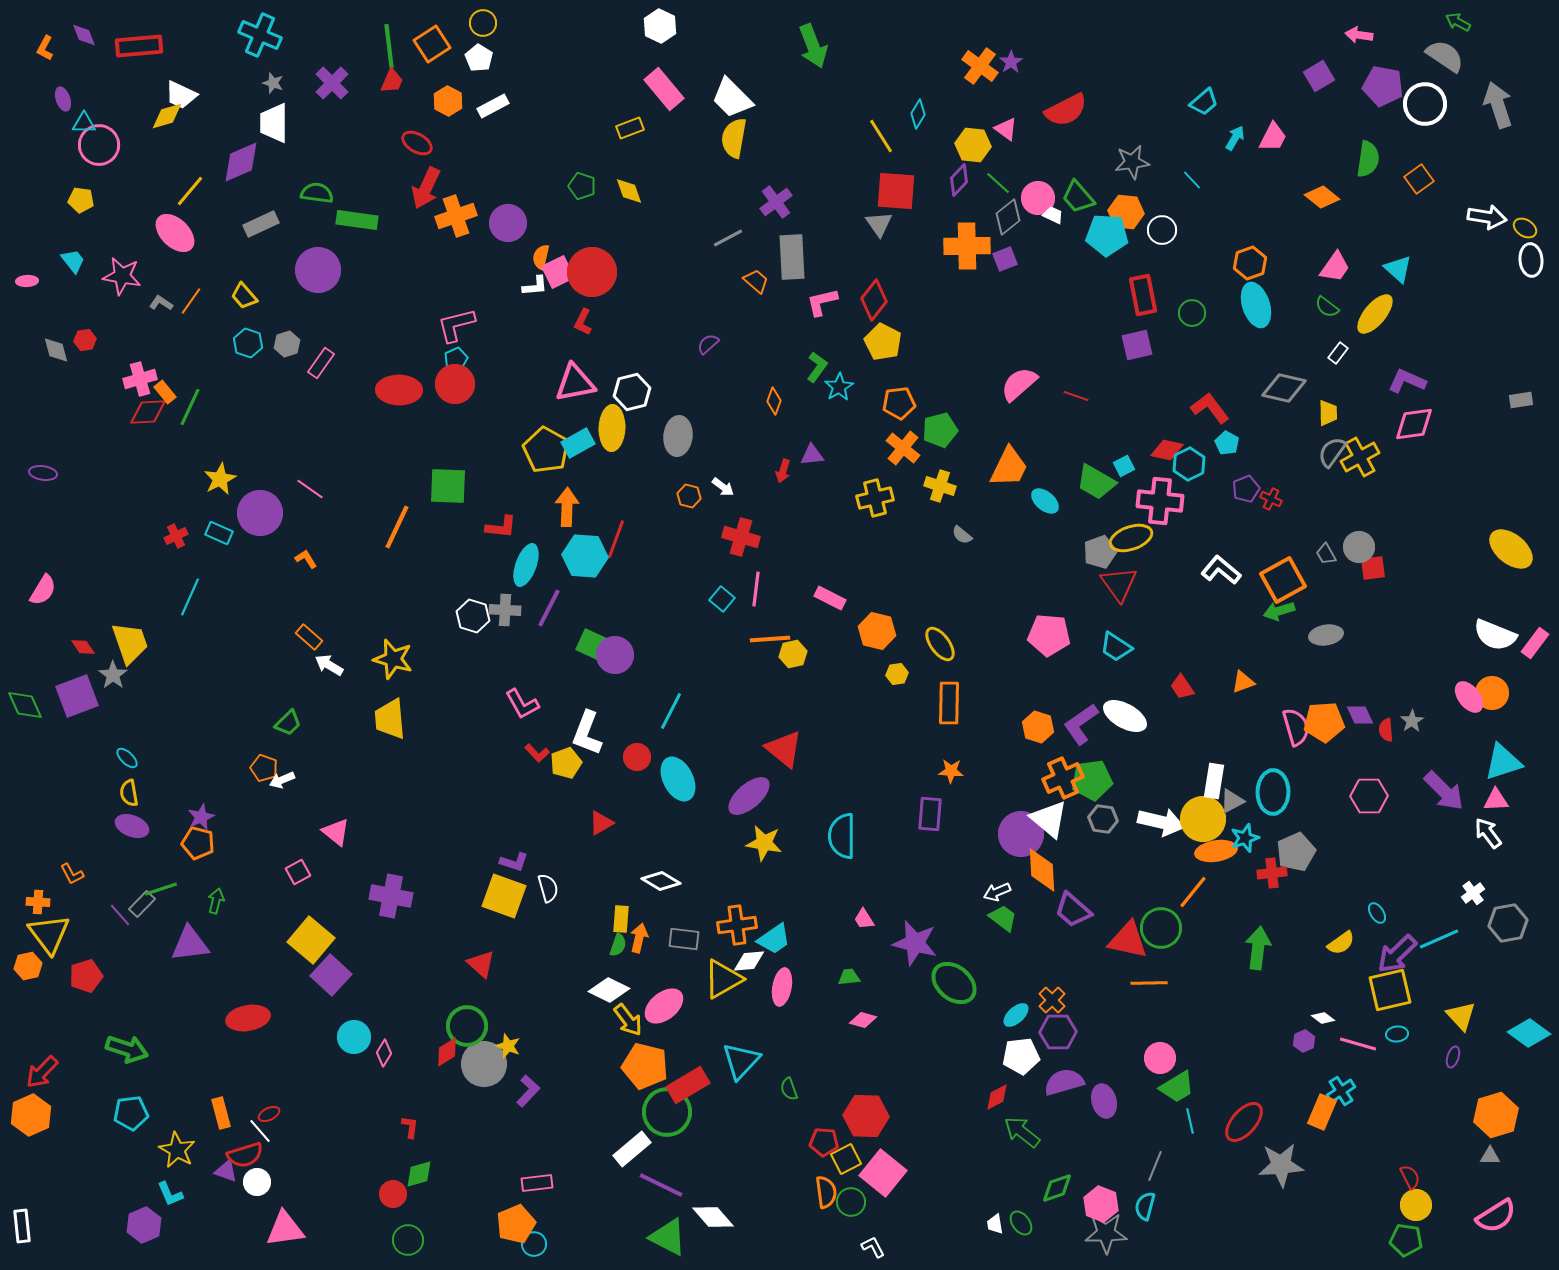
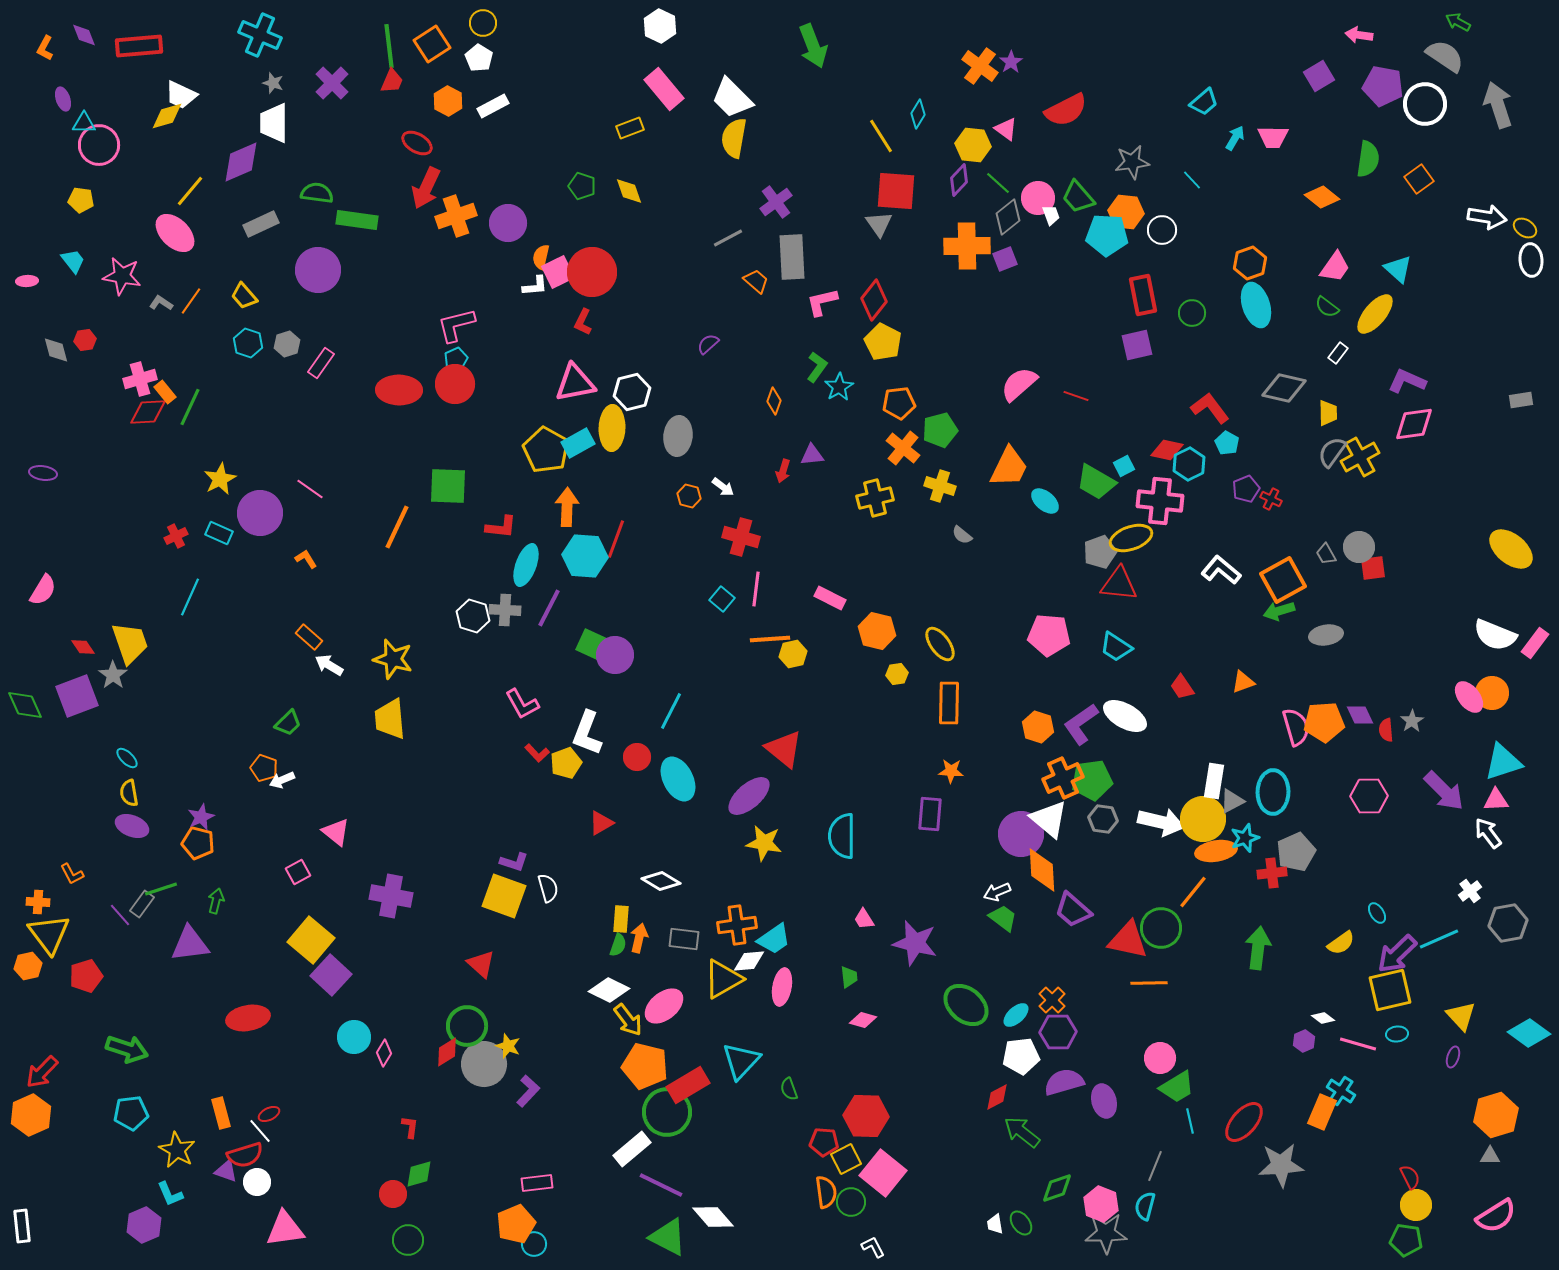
pink trapezoid at (1273, 137): rotated 64 degrees clockwise
white trapezoid at (1053, 215): moved 2 px left; rotated 45 degrees clockwise
red triangle at (1119, 584): rotated 48 degrees counterclockwise
white cross at (1473, 893): moved 3 px left, 2 px up
gray rectangle at (142, 904): rotated 8 degrees counterclockwise
green trapezoid at (849, 977): rotated 90 degrees clockwise
green ellipse at (954, 983): moved 12 px right, 22 px down
cyan cross at (1341, 1091): rotated 24 degrees counterclockwise
